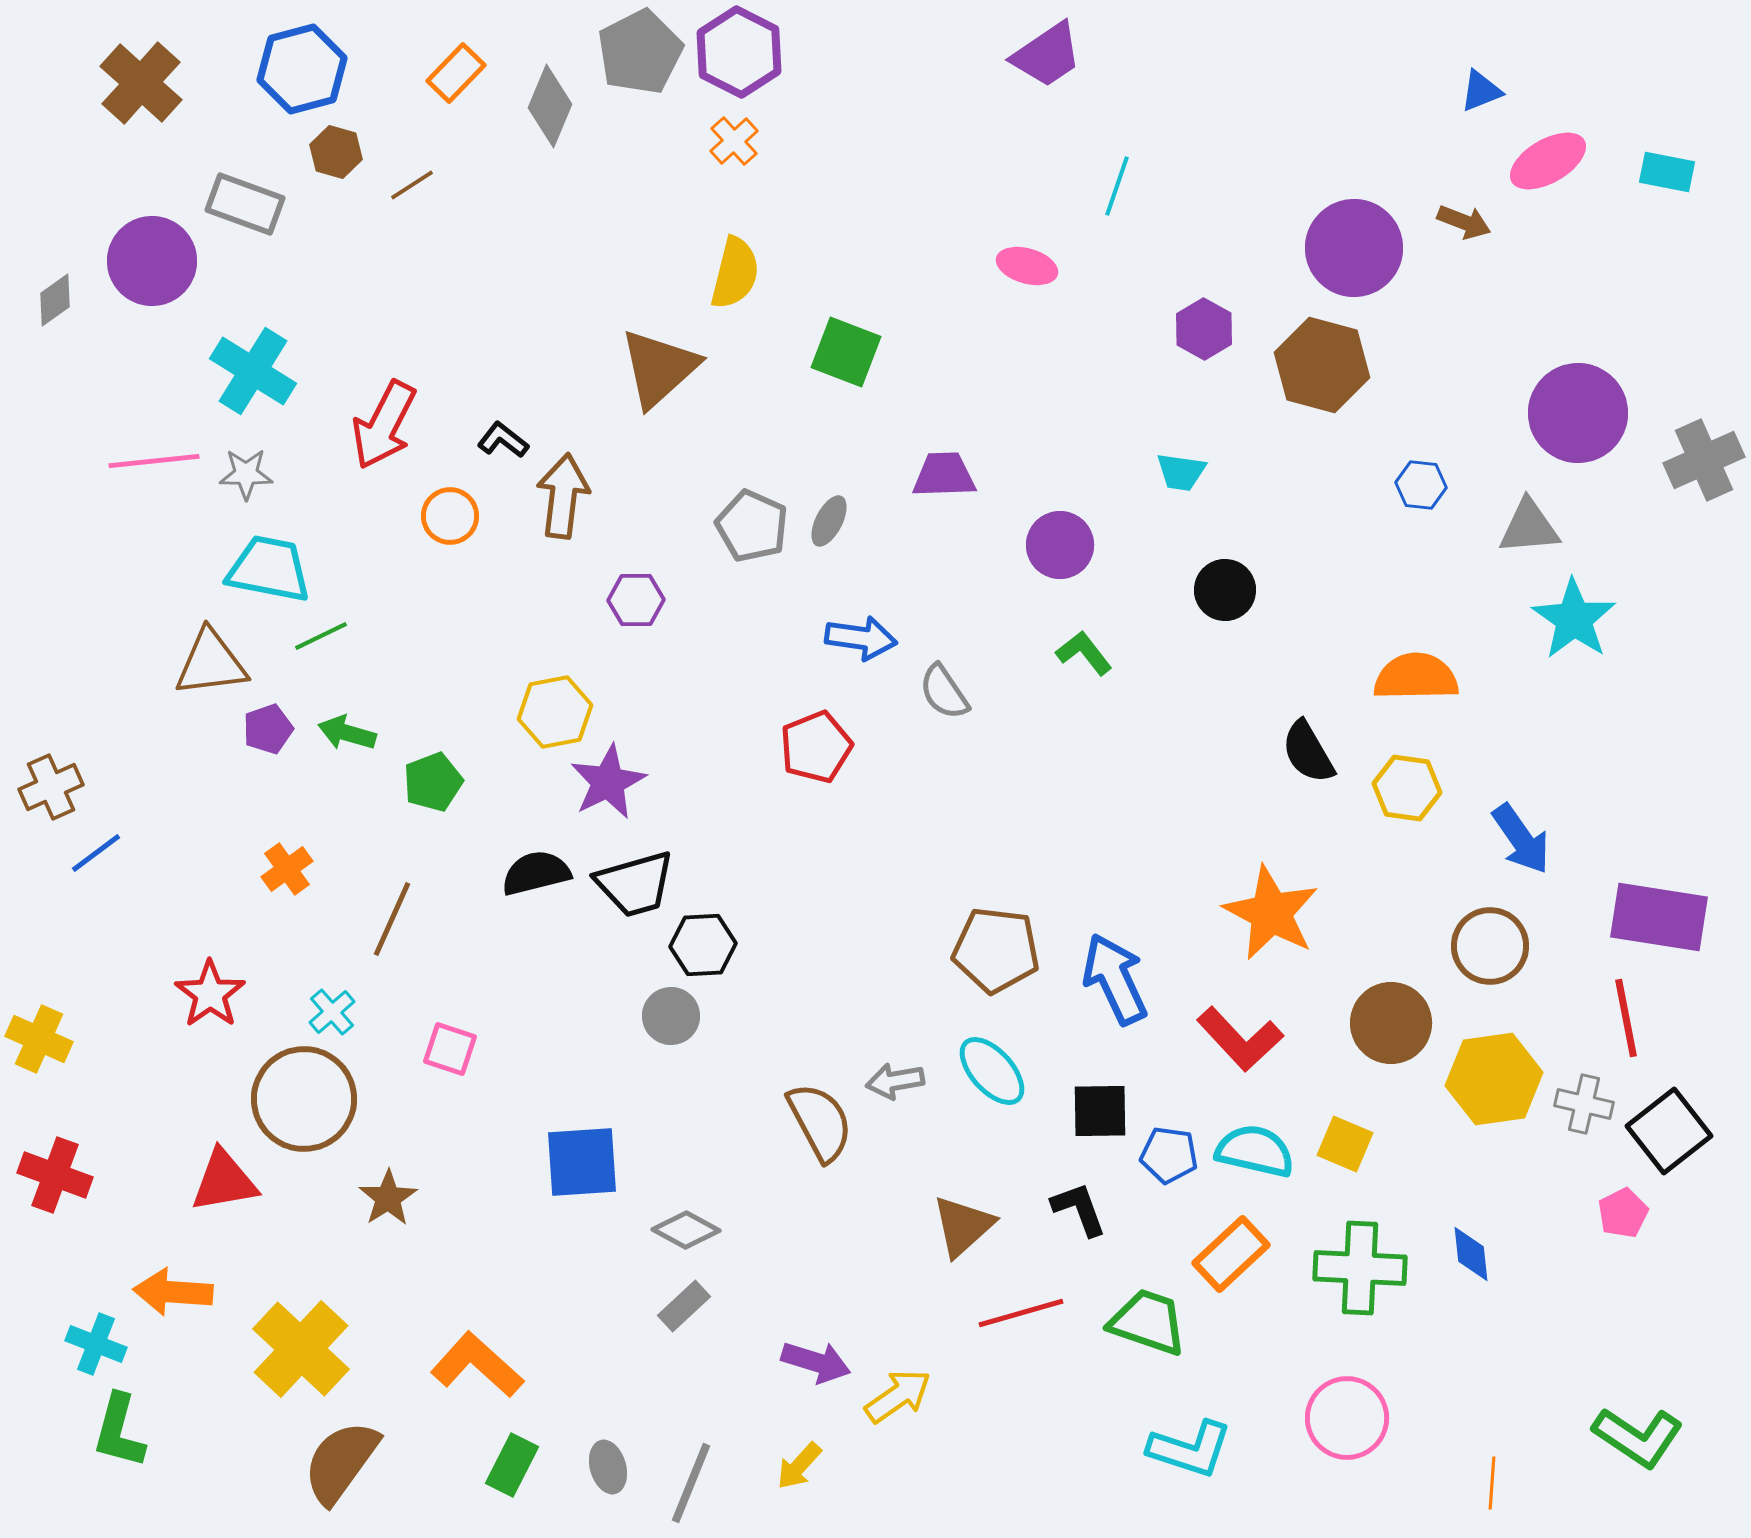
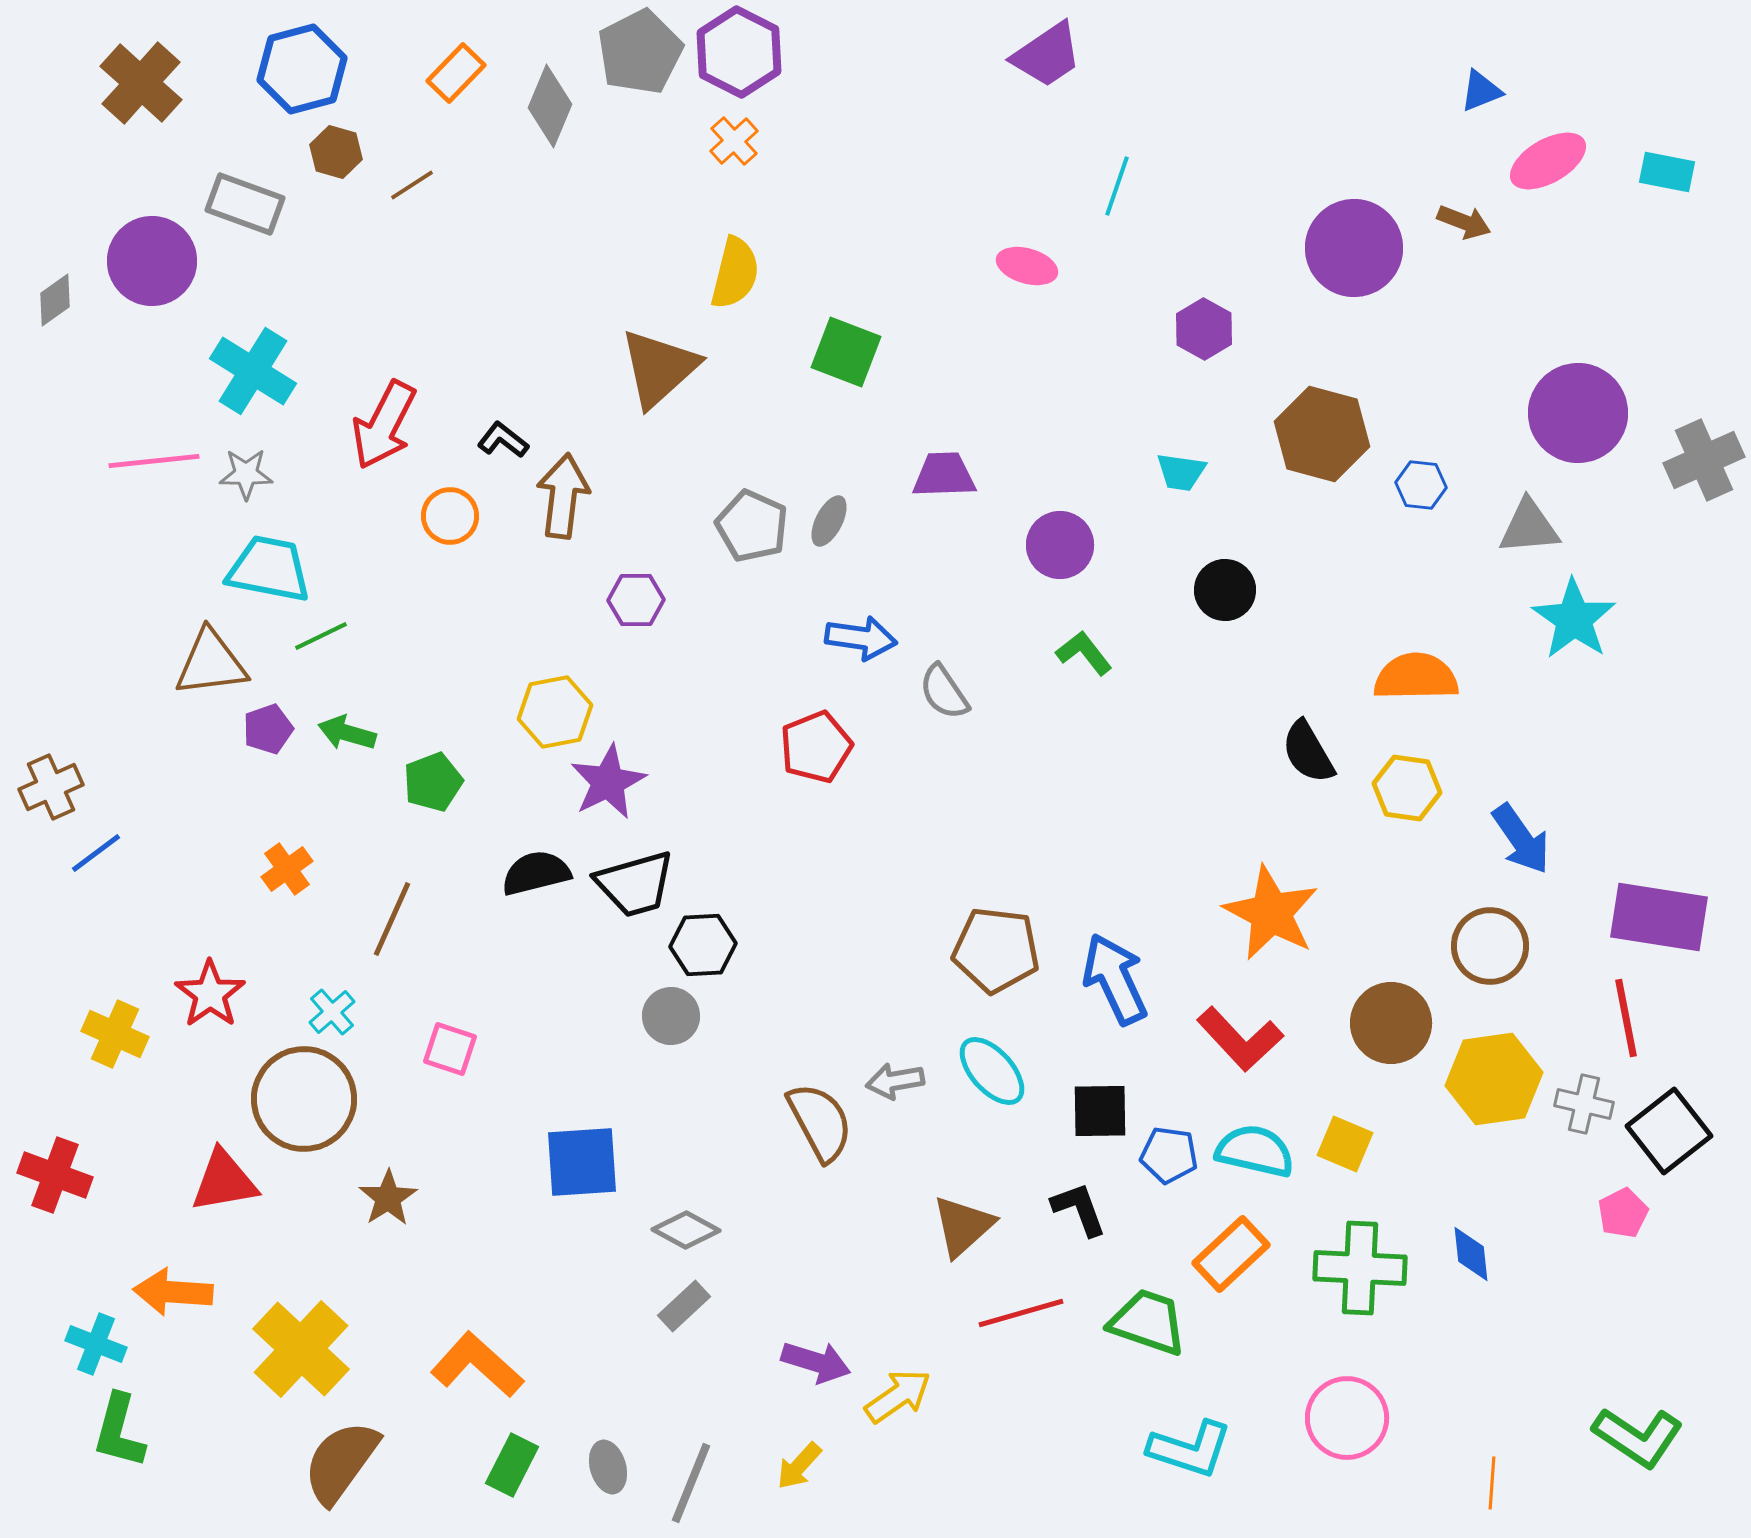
brown hexagon at (1322, 365): moved 69 px down
yellow cross at (39, 1039): moved 76 px right, 5 px up
